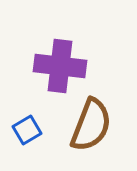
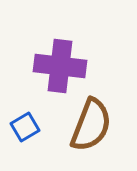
blue square: moved 2 px left, 3 px up
